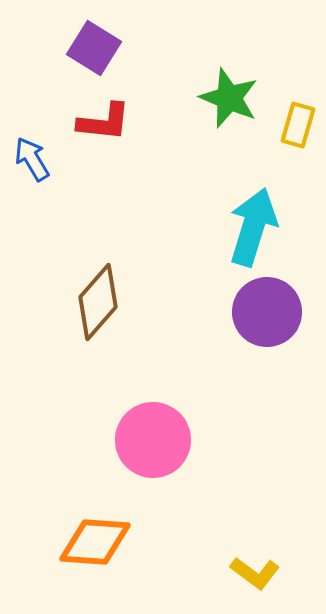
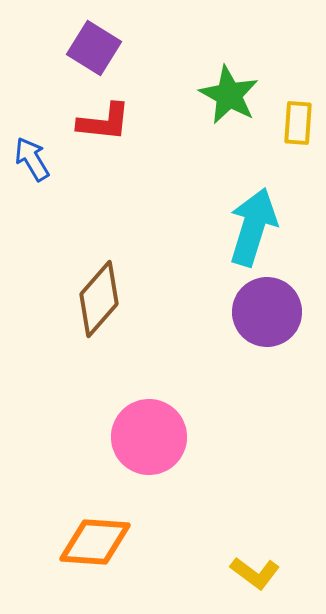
green star: moved 3 px up; rotated 6 degrees clockwise
yellow rectangle: moved 2 px up; rotated 12 degrees counterclockwise
brown diamond: moved 1 px right, 3 px up
pink circle: moved 4 px left, 3 px up
